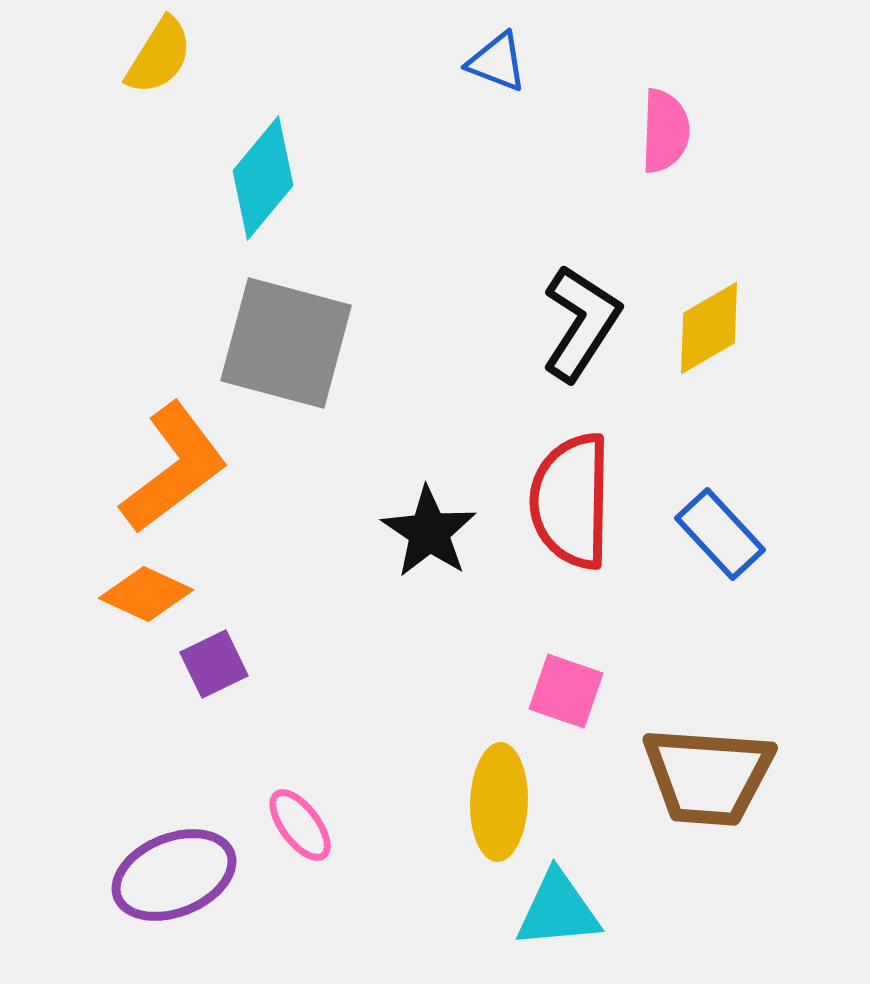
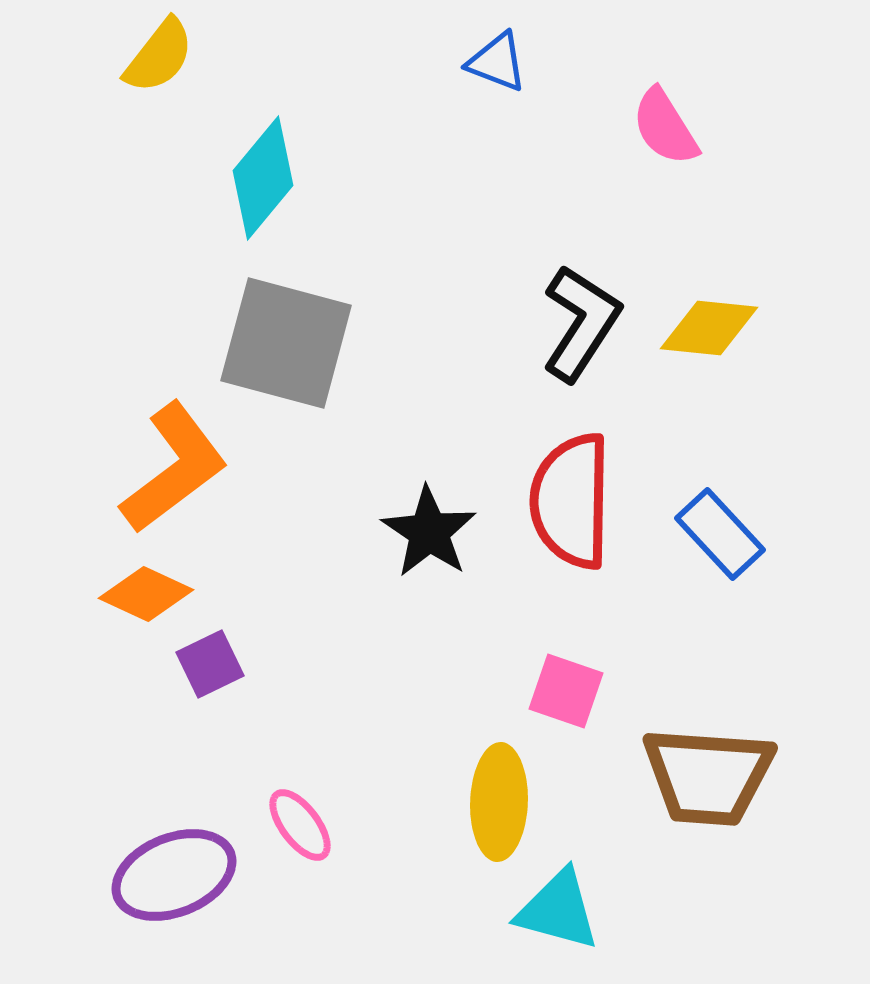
yellow semicircle: rotated 6 degrees clockwise
pink semicircle: moved 4 px up; rotated 146 degrees clockwise
yellow diamond: rotated 36 degrees clockwise
purple square: moved 4 px left
cyan triangle: rotated 20 degrees clockwise
